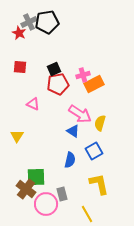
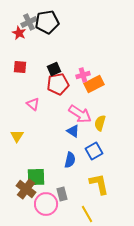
pink triangle: rotated 16 degrees clockwise
